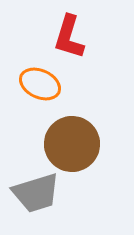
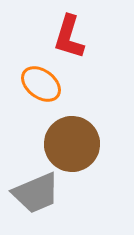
orange ellipse: moved 1 px right; rotated 12 degrees clockwise
gray trapezoid: rotated 6 degrees counterclockwise
